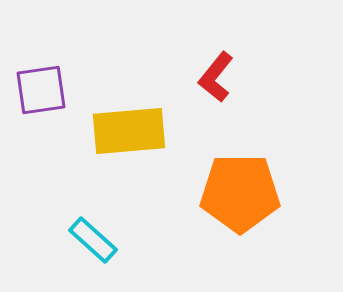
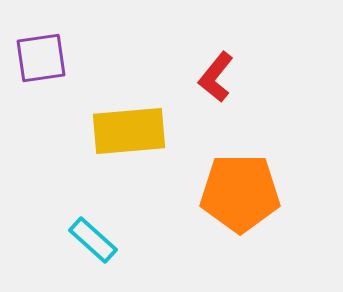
purple square: moved 32 px up
